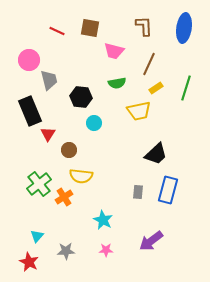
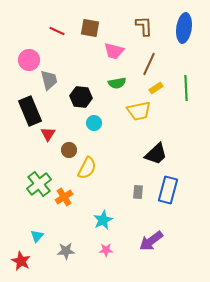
green line: rotated 20 degrees counterclockwise
yellow semicircle: moved 6 px right, 8 px up; rotated 70 degrees counterclockwise
cyan star: rotated 18 degrees clockwise
red star: moved 8 px left, 1 px up
